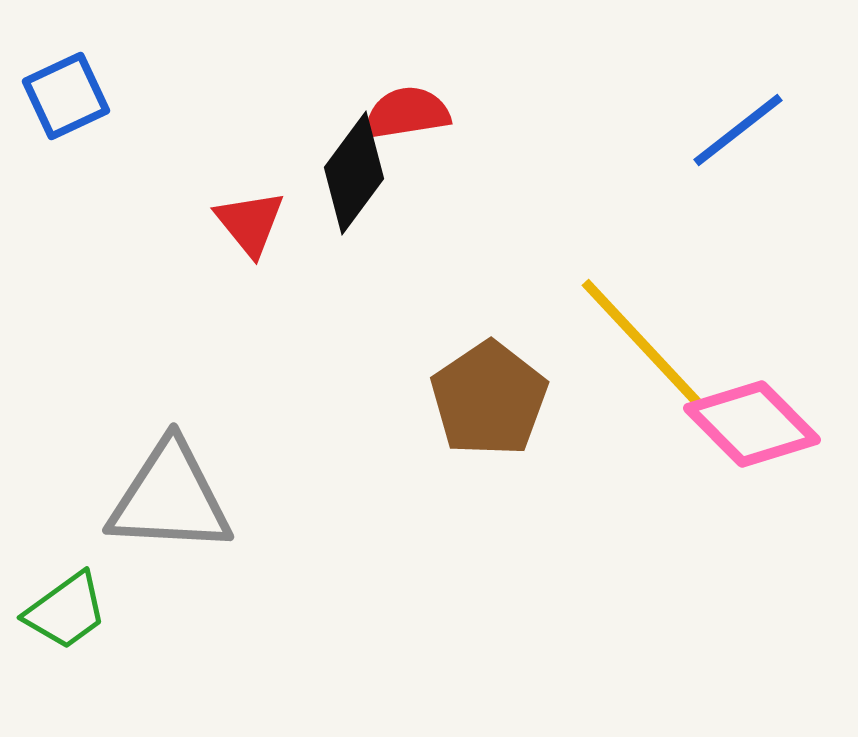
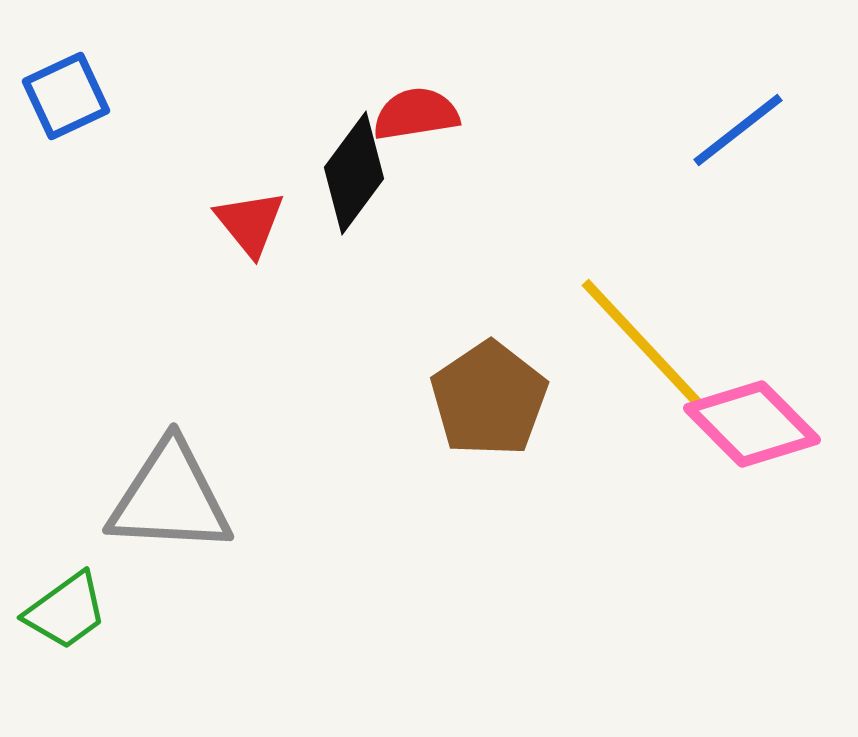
red semicircle: moved 9 px right, 1 px down
